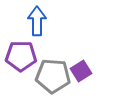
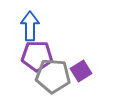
blue arrow: moved 7 px left, 5 px down
purple pentagon: moved 16 px right
